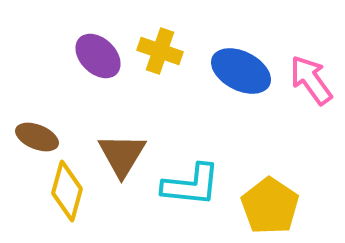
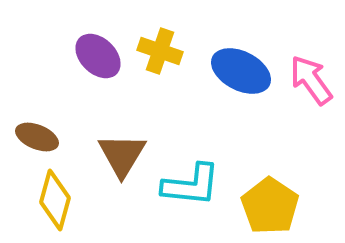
yellow diamond: moved 12 px left, 9 px down
